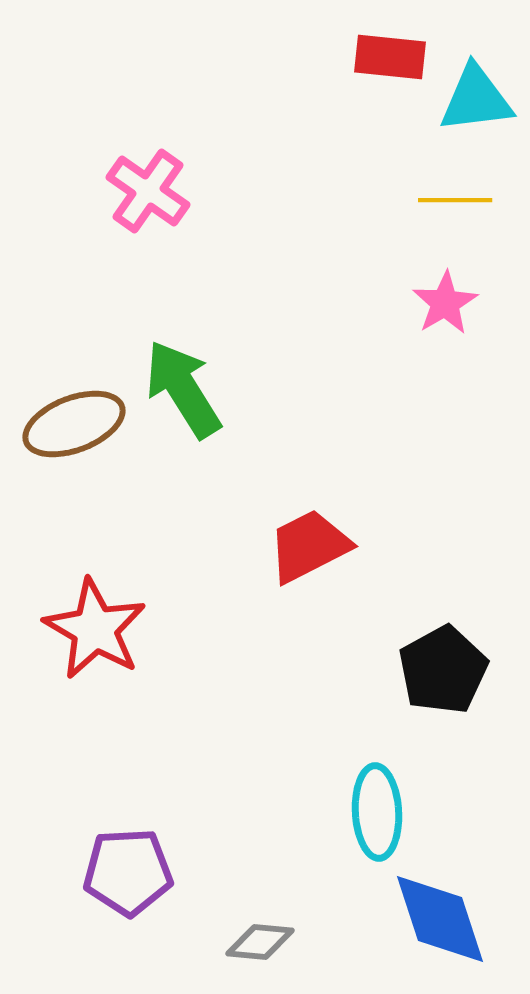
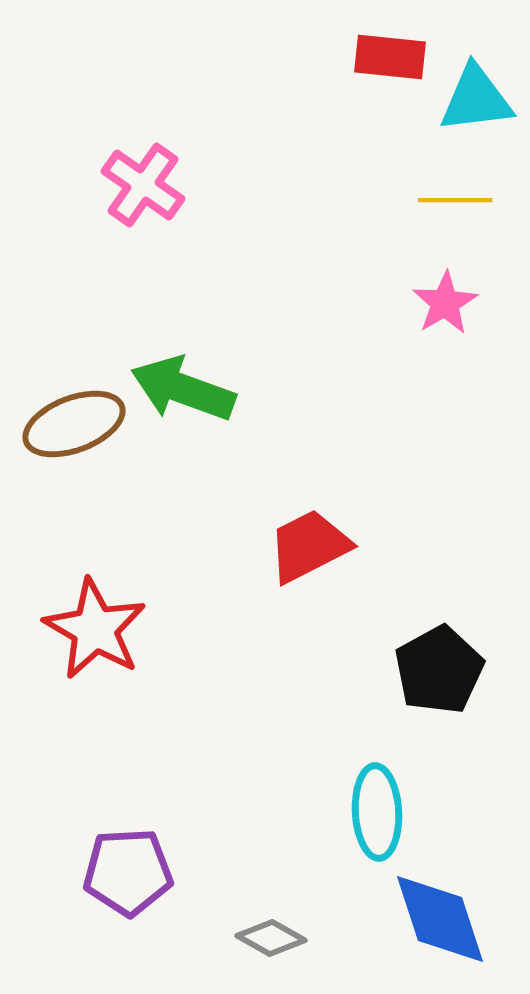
pink cross: moved 5 px left, 6 px up
green arrow: rotated 38 degrees counterclockwise
black pentagon: moved 4 px left
gray diamond: moved 11 px right, 4 px up; rotated 24 degrees clockwise
